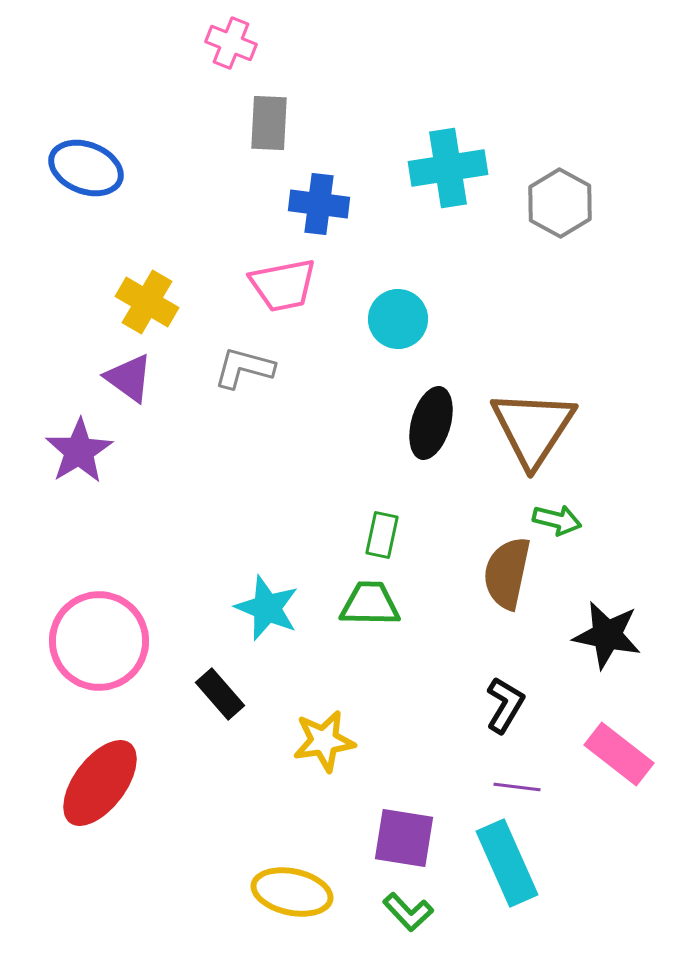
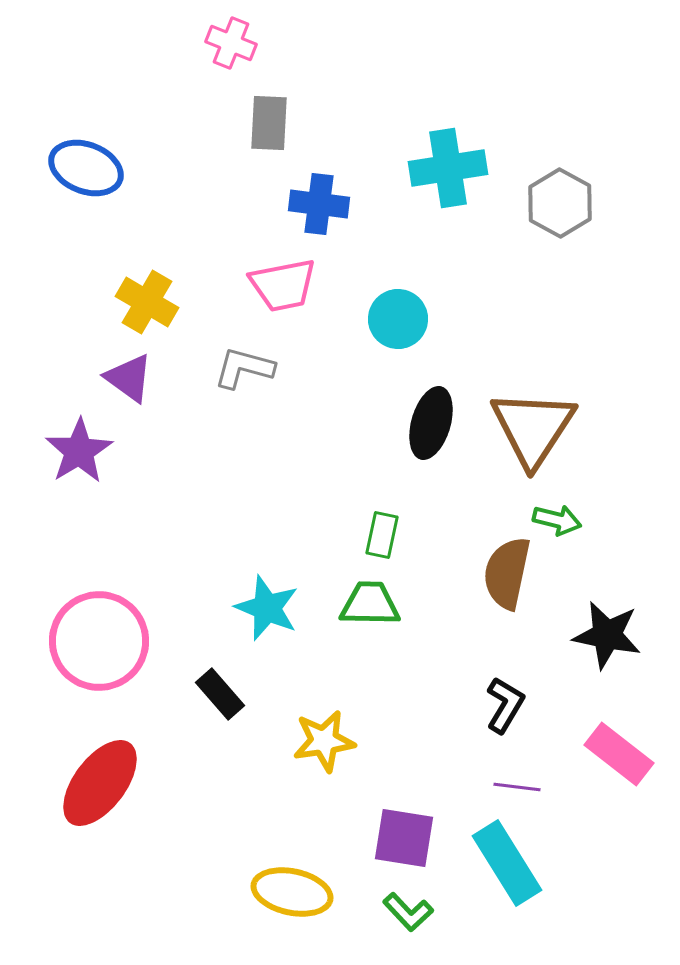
cyan rectangle: rotated 8 degrees counterclockwise
